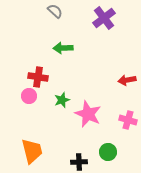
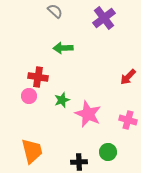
red arrow: moved 1 px right, 3 px up; rotated 36 degrees counterclockwise
